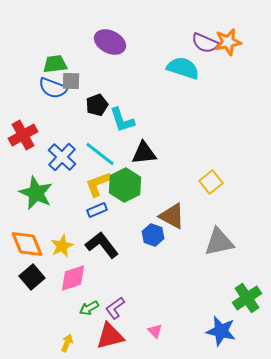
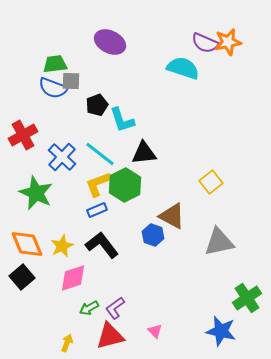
black square: moved 10 px left
